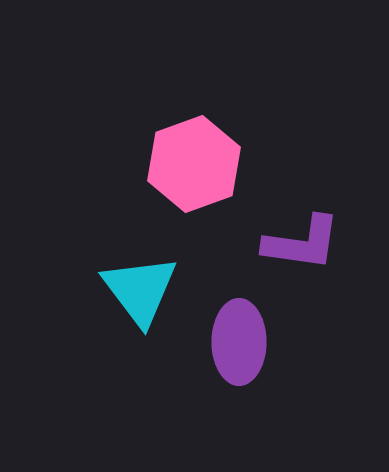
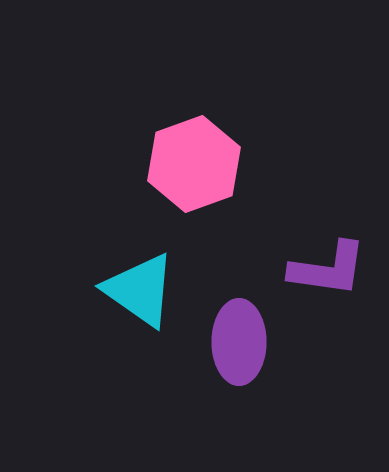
purple L-shape: moved 26 px right, 26 px down
cyan triangle: rotated 18 degrees counterclockwise
